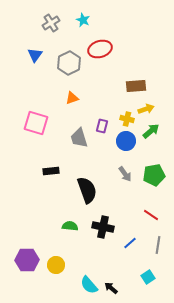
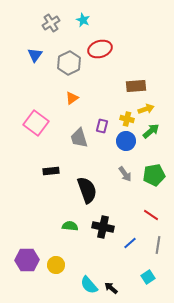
orange triangle: rotated 16 degrees counterclockwise
pink square: rotated 20 degrees clockwise
